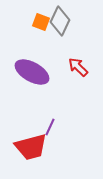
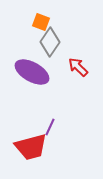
gray diamond: moved 10 px left, 21 px down; rotated 8 degrees clockwise
